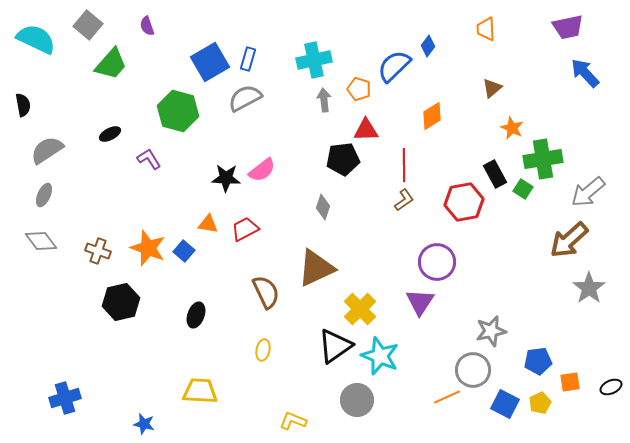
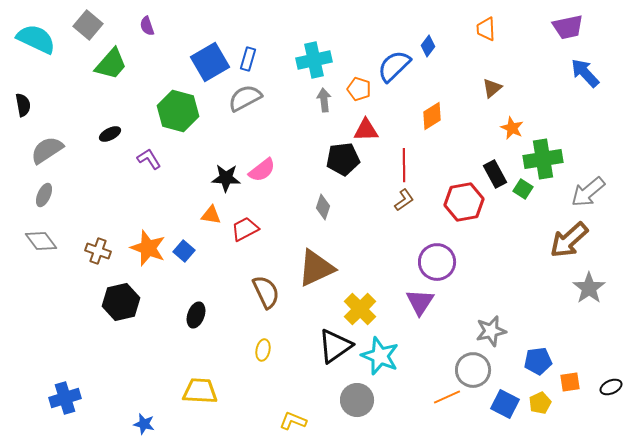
orange triangle at (208, 224): moved 3 px right, 9 px up
